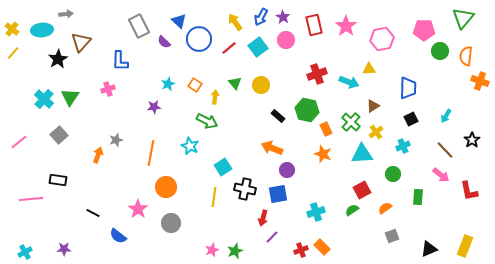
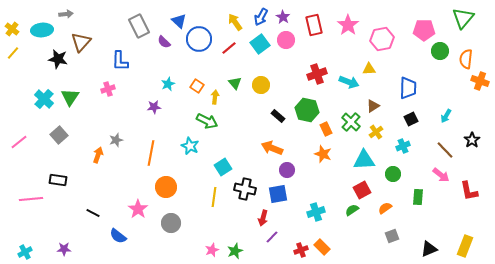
pink star at (346, 26): moved 2 px right, 1 px up
cyan square at (258, 47): moved 2 px right, 3 px up
orange semicircle at (466, 56): moved 3 px down
black star at (58, 59): rotated 30 degrees counterclockwise
orange square at (195, 85): moved 2 px right, 1 px down
cyan triangle at (362, 154): moved 2 px right, 6 px down
